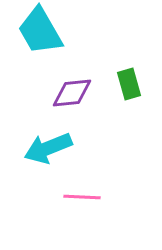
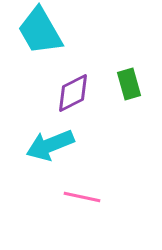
purple diamond: moved 1 px right; rotated 21 degrees counterclockwise
cyan arrow: moved 2 px right, 3 px up
pink line: rotated 9 degrees clockwise
